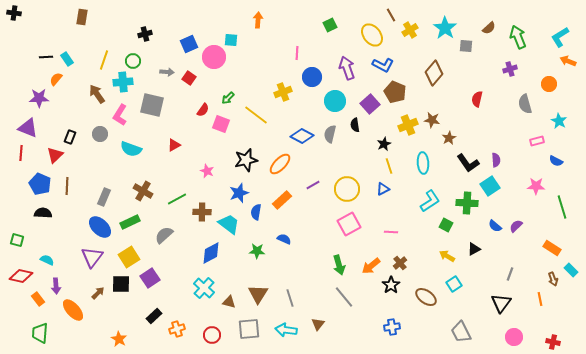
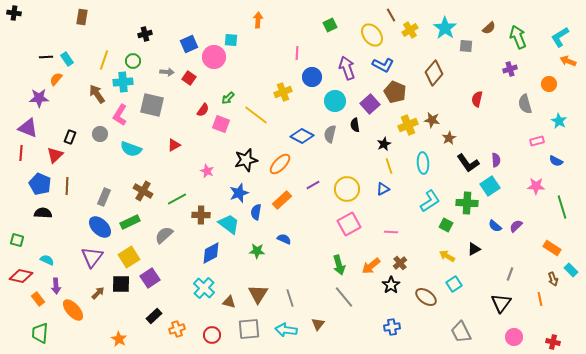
brown cross at (202, 212): moved 1 px left, 3 px down
